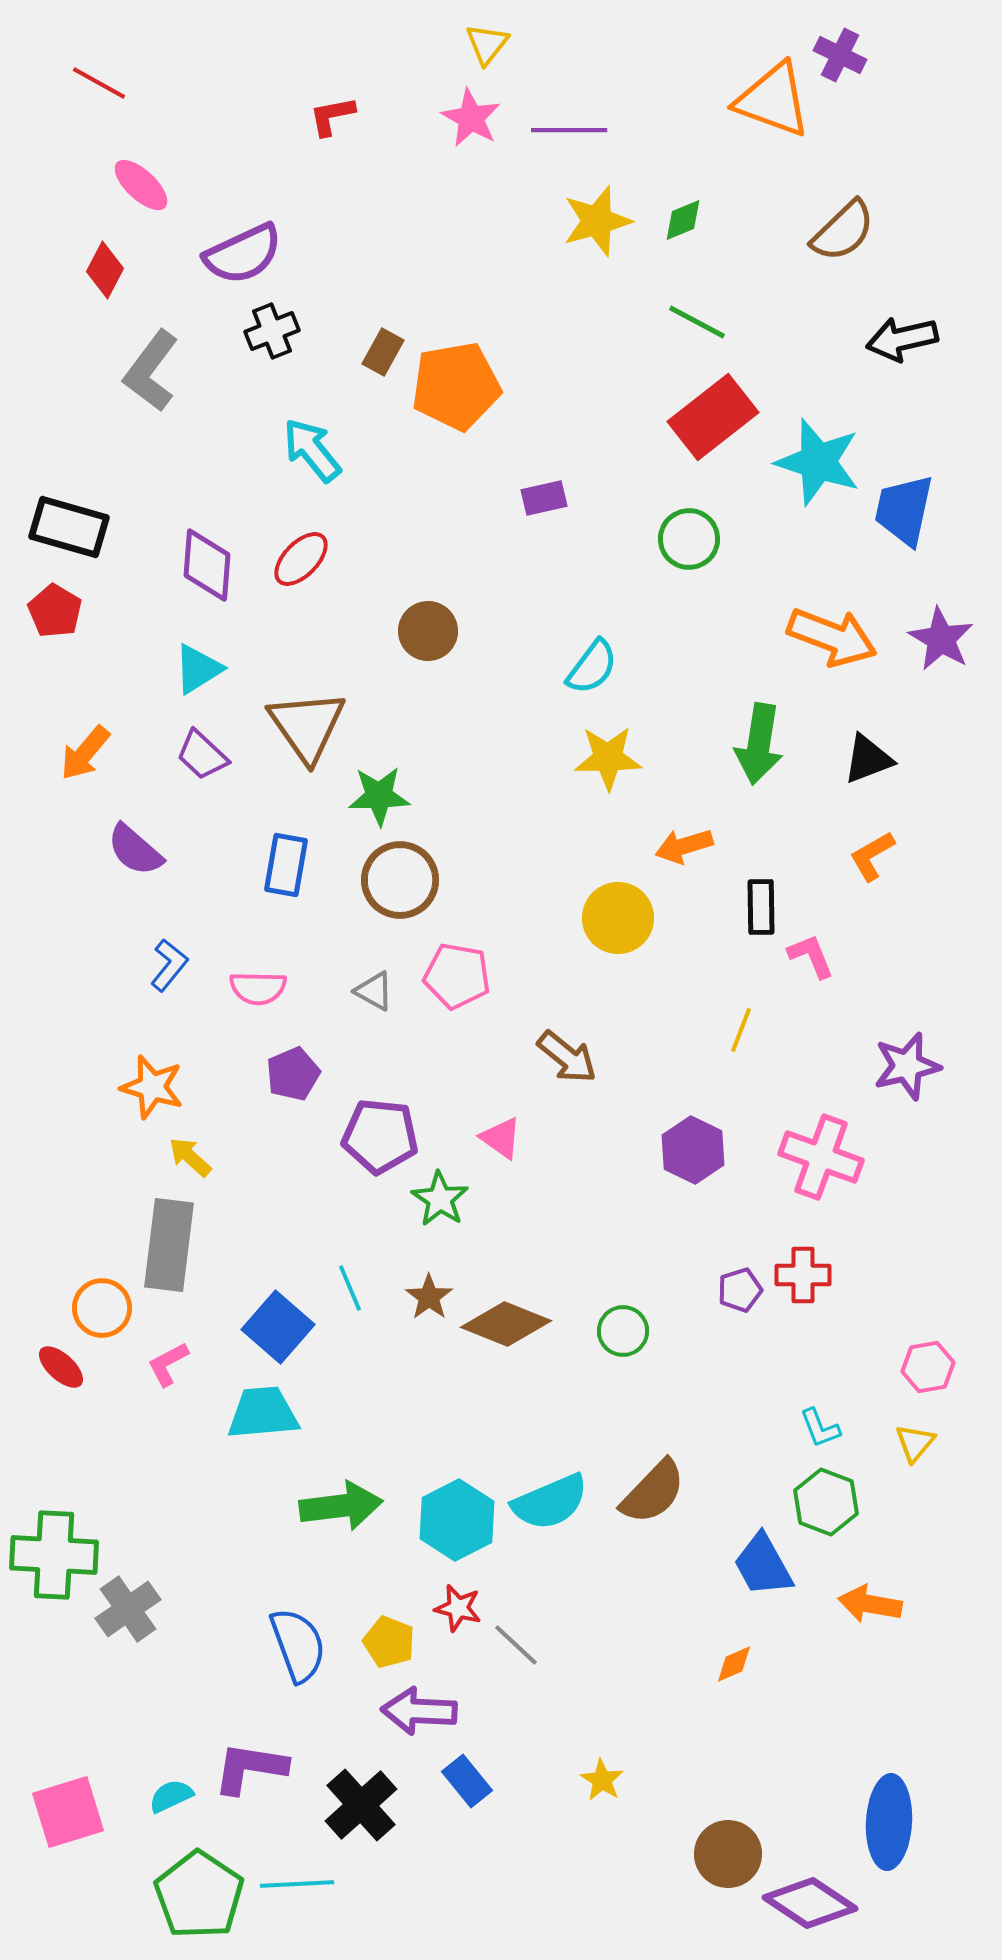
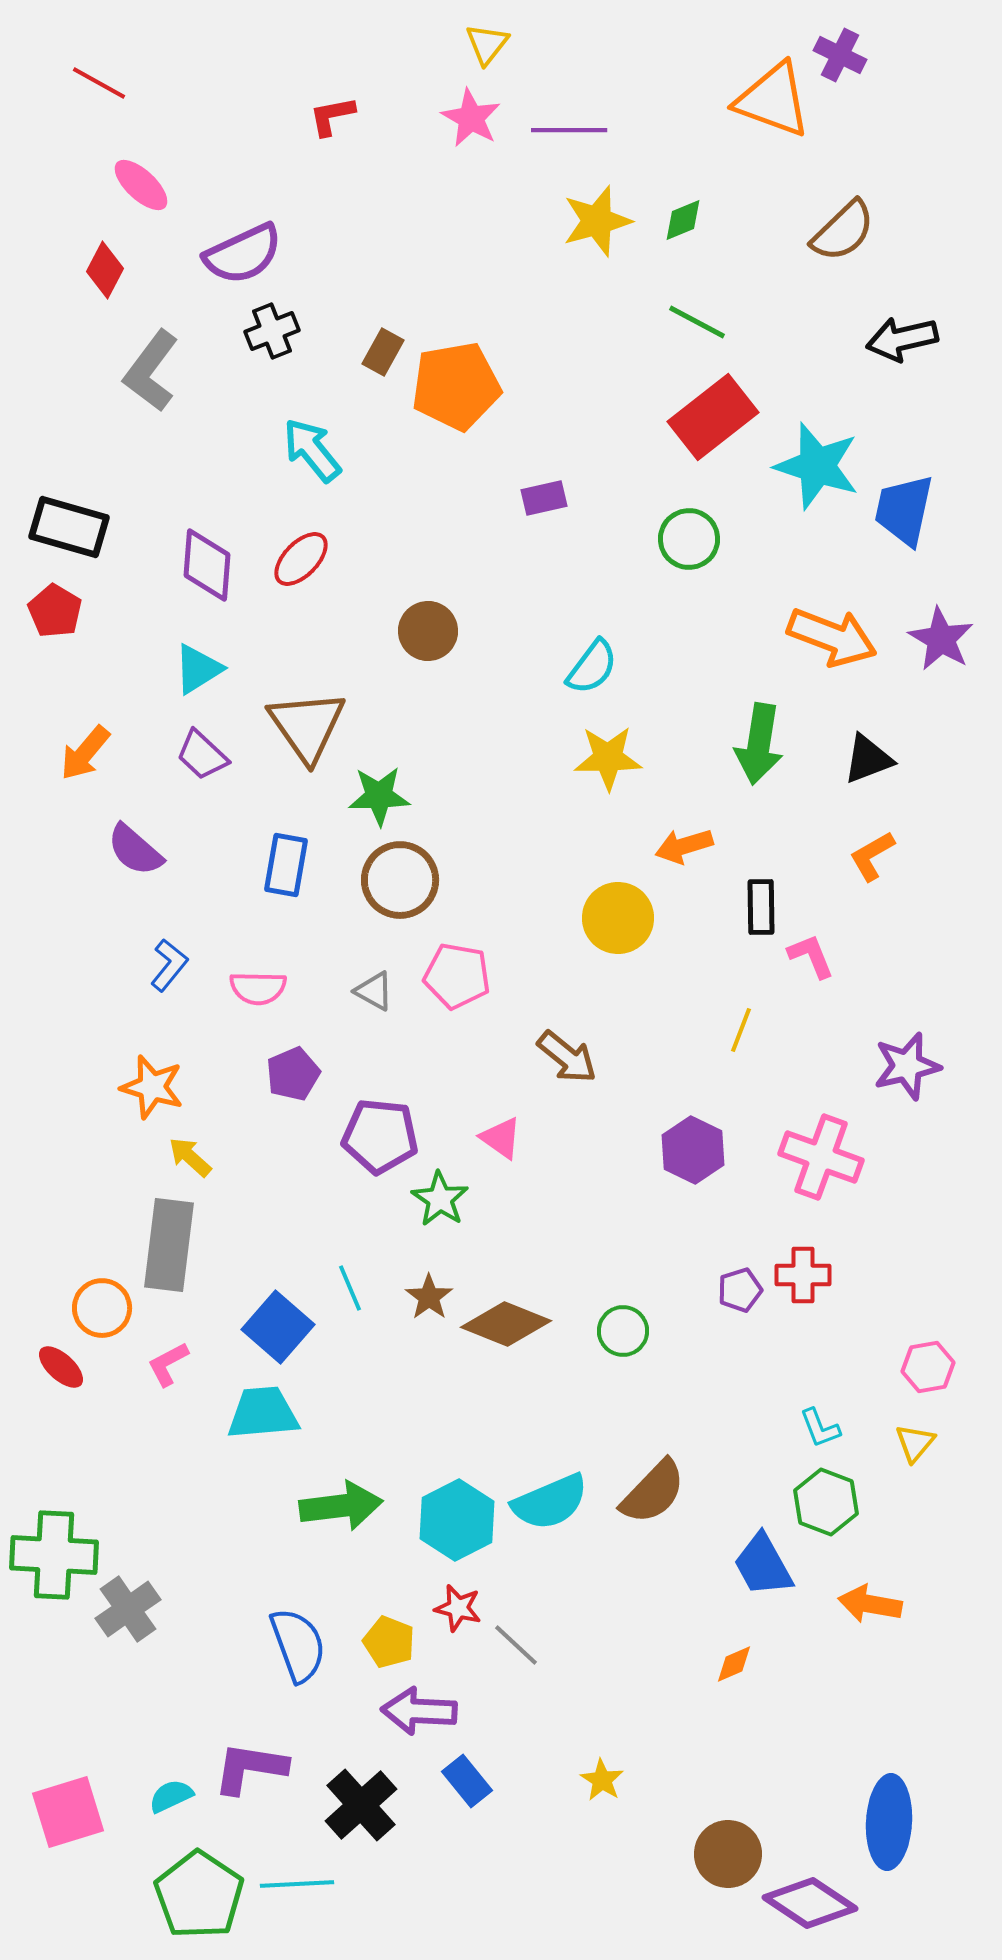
cyan star at (818, 462): moved 1 px left, 4 px down
